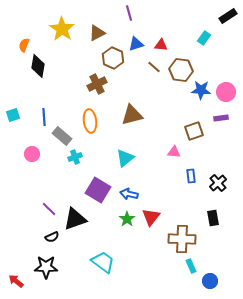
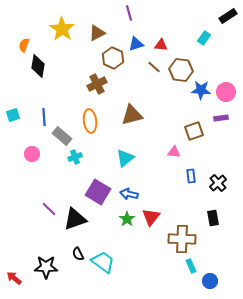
purple square at (98, 190): moved 2 px down
black semicircle at (52, 237): moved 26 px right, 17 px down; rotated 88 degrees clockwise
red arrow at (16, 281): moved 2 px left, 3 px up
